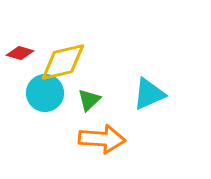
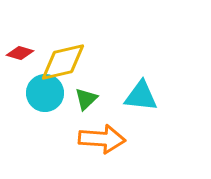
cyan triangle: moved 8 px left, 2 px down; rotated 30 degrees clockwise
green triangle: moved 3 px left, 1 px up
